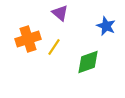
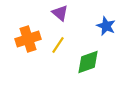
yellow line: moved 4 px right, 2 px up
